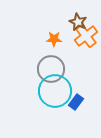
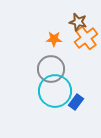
brown star: rotated 12 degrees counterclockwise
orange cross: moved 2 px down
